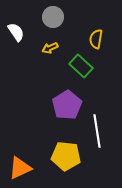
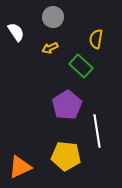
orange triangle: moved 1 px up
